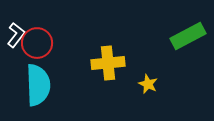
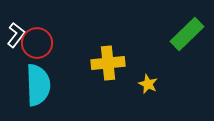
green rectangle: moved 1 px left, 2 px up; rotated 16 degrees counterclockwise
